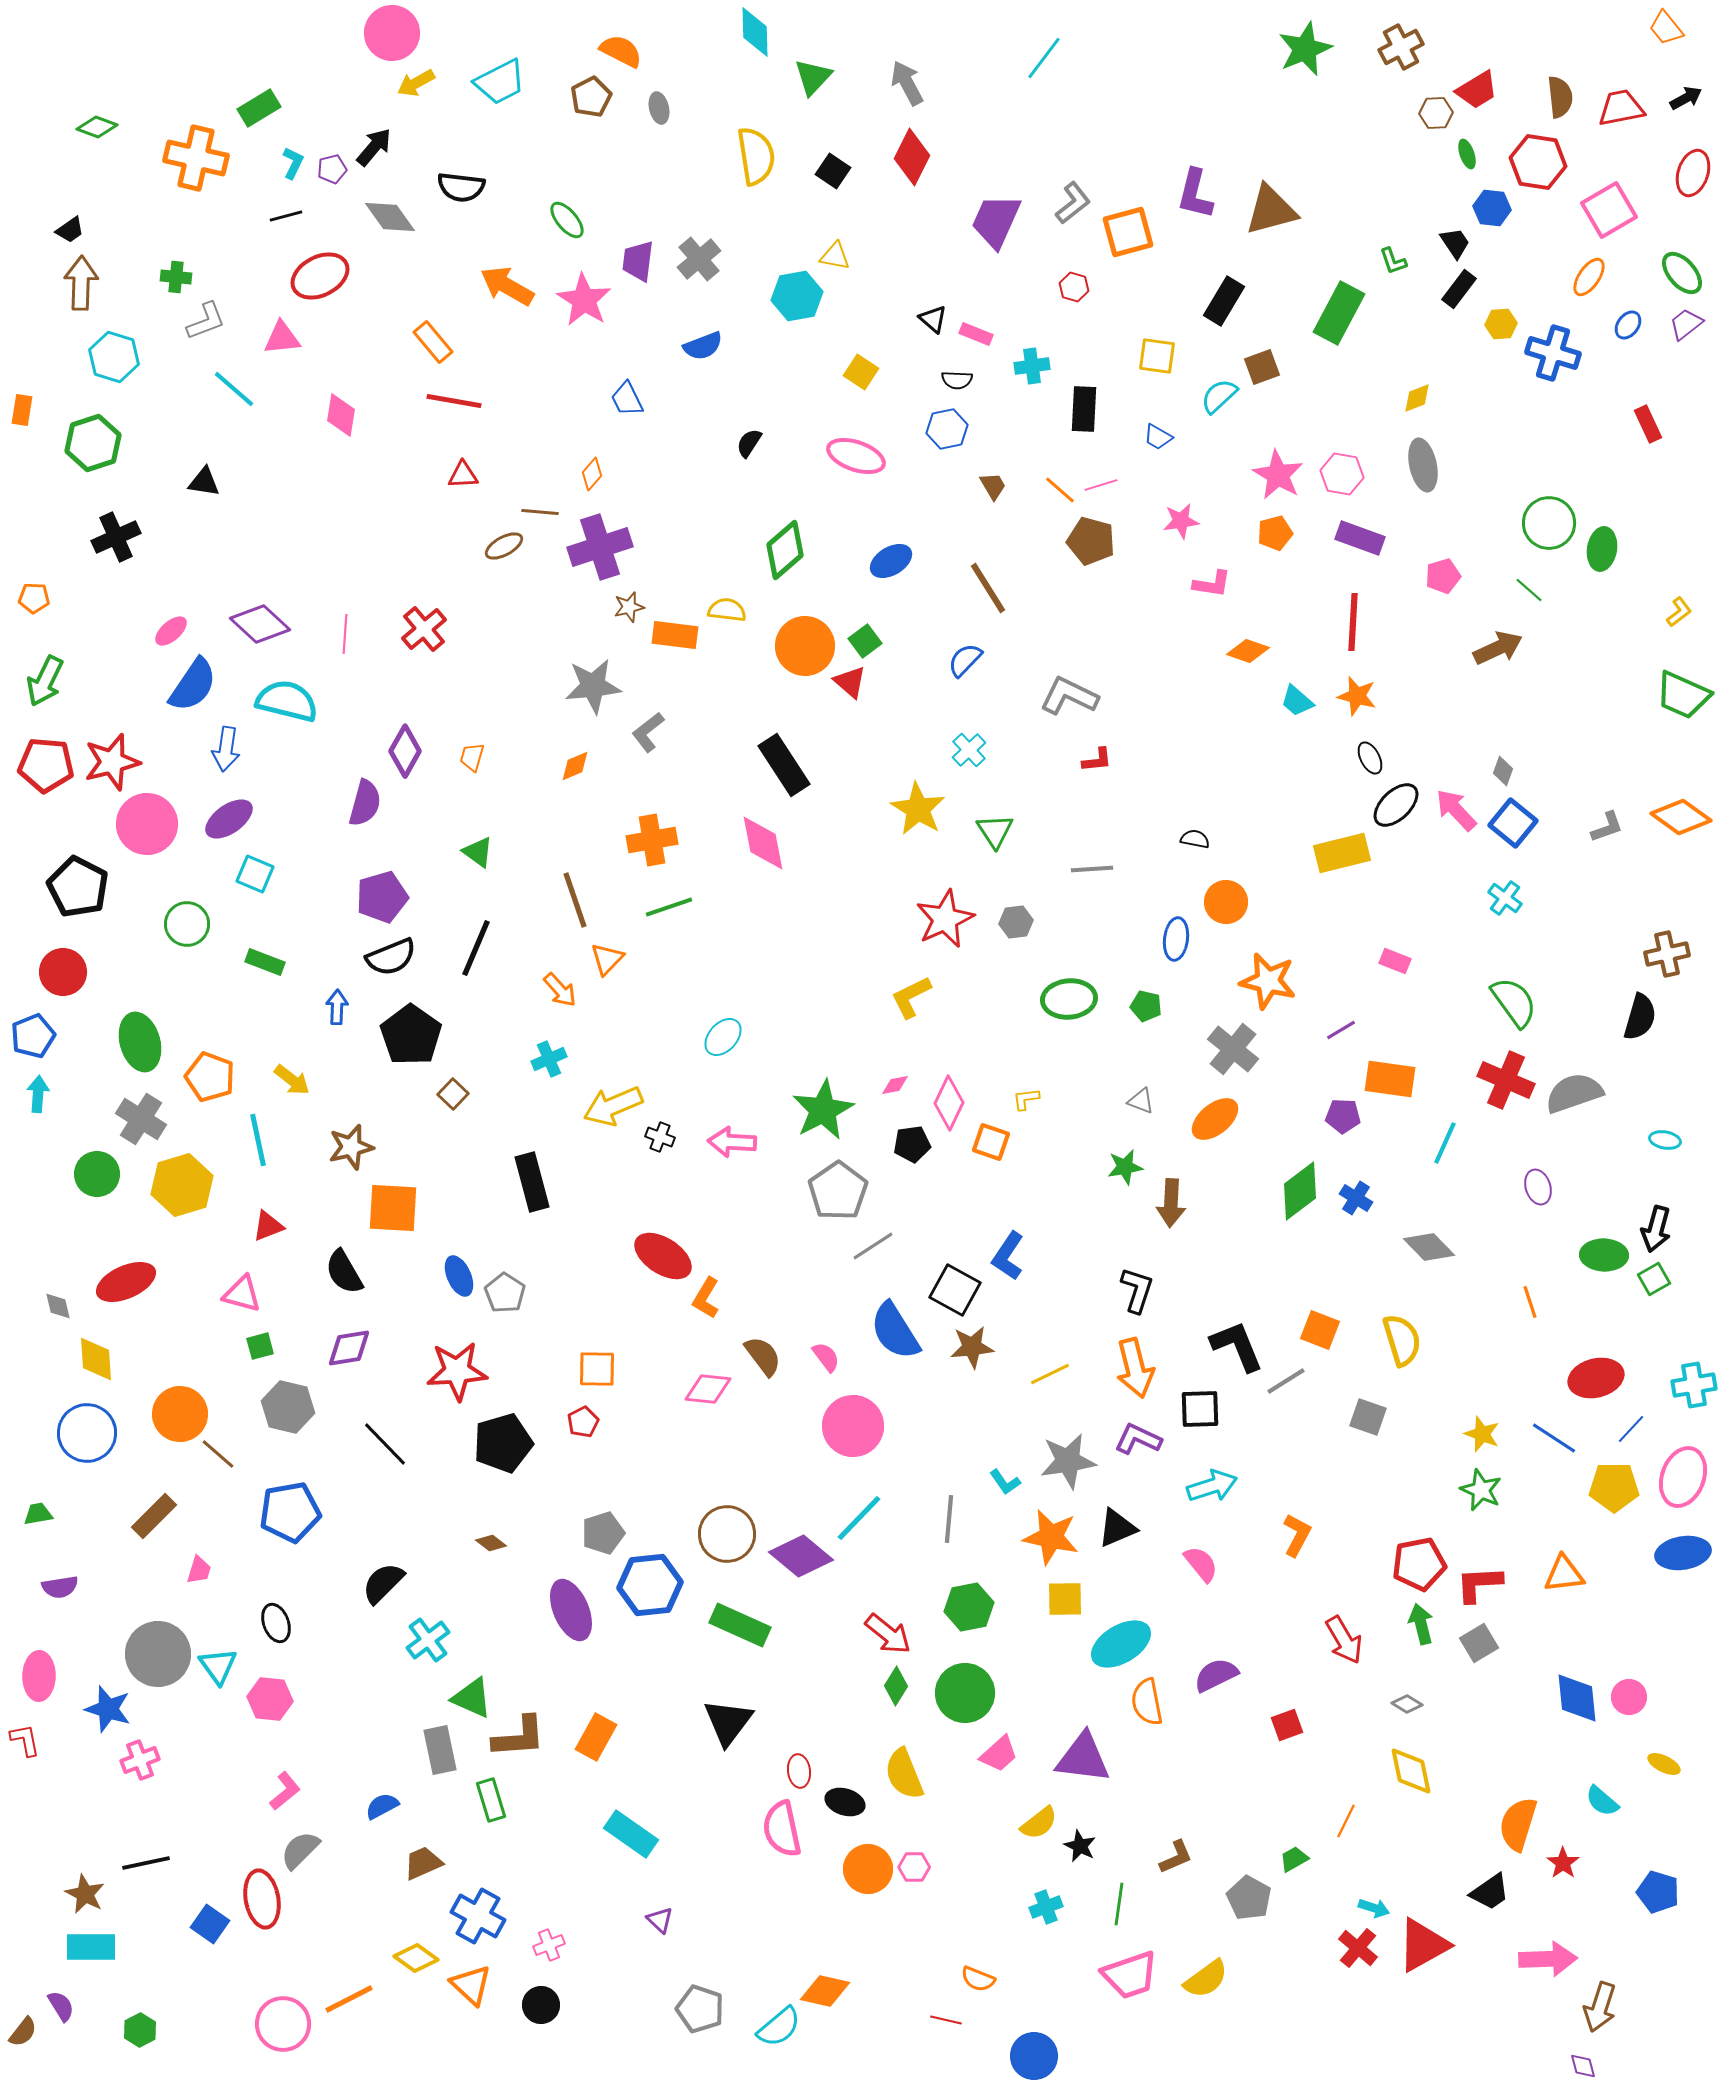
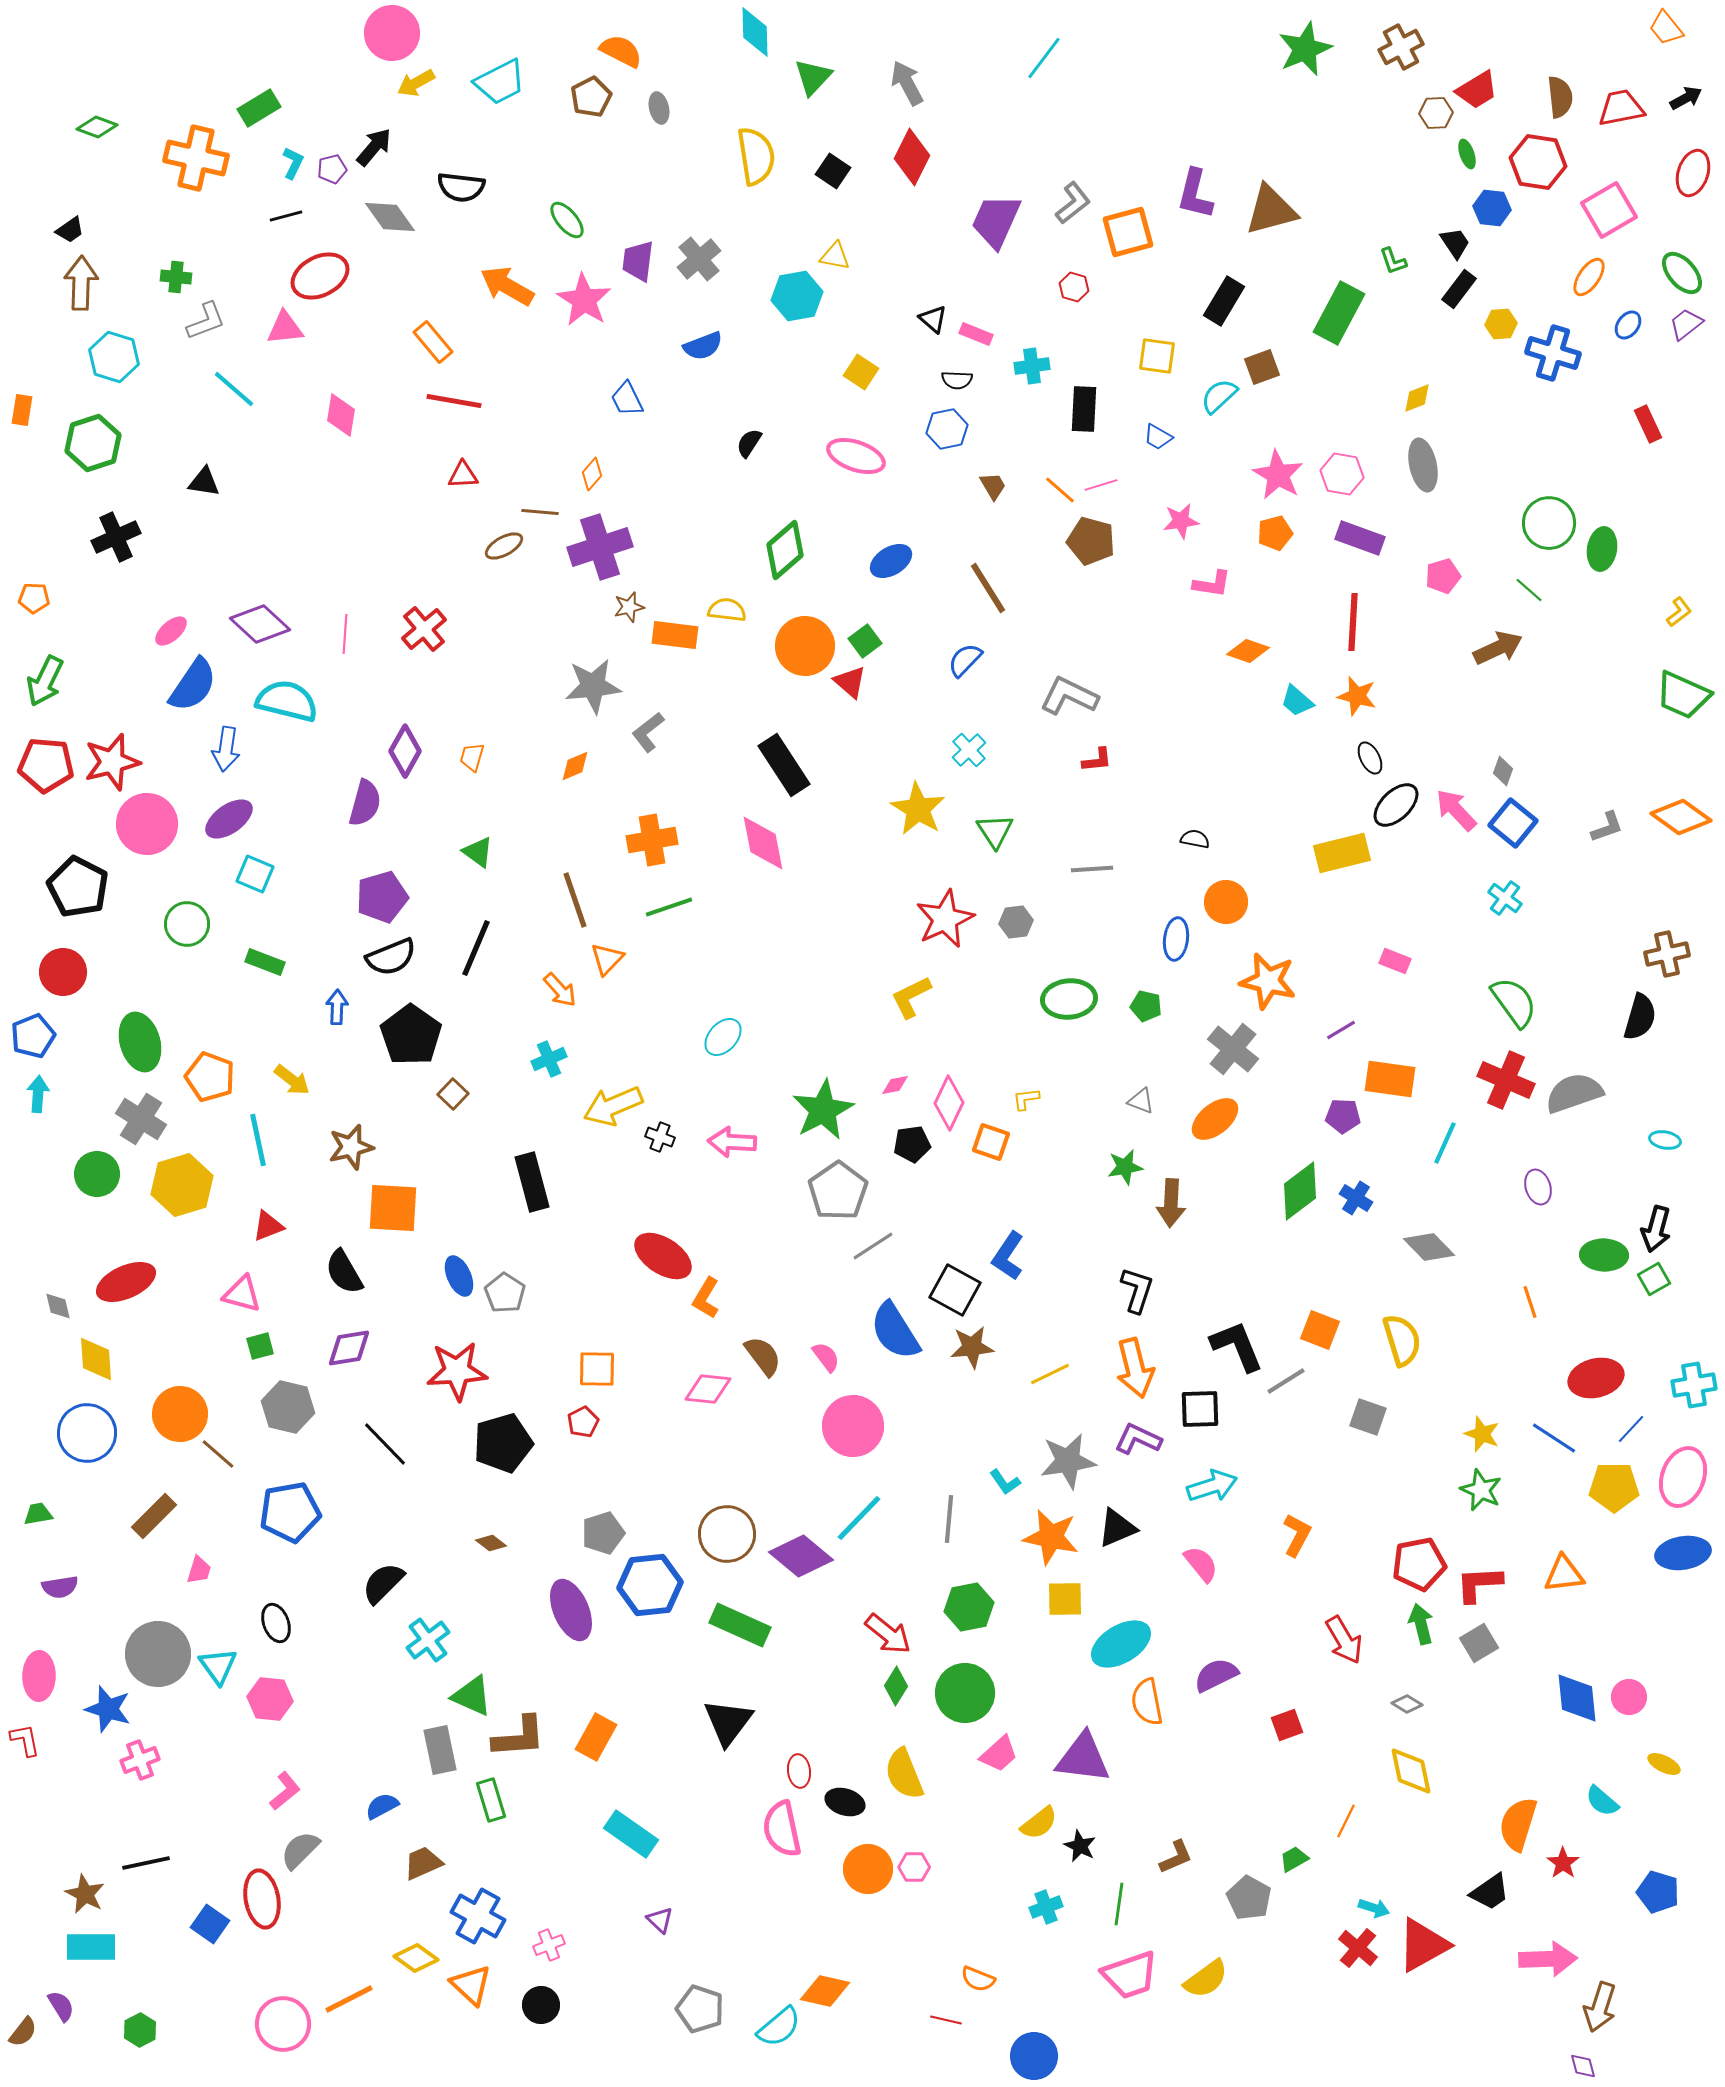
pink triangle at (282, 338): moved 3 px right, 10 px up
green triangle at (472, 1698): moved 2 px up
